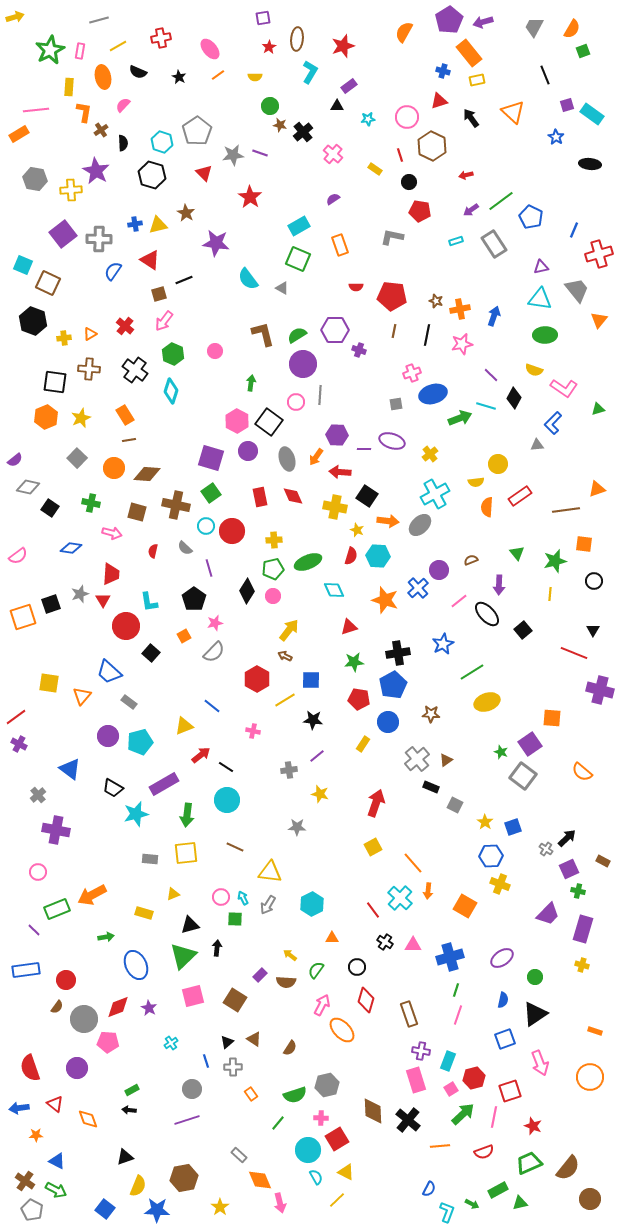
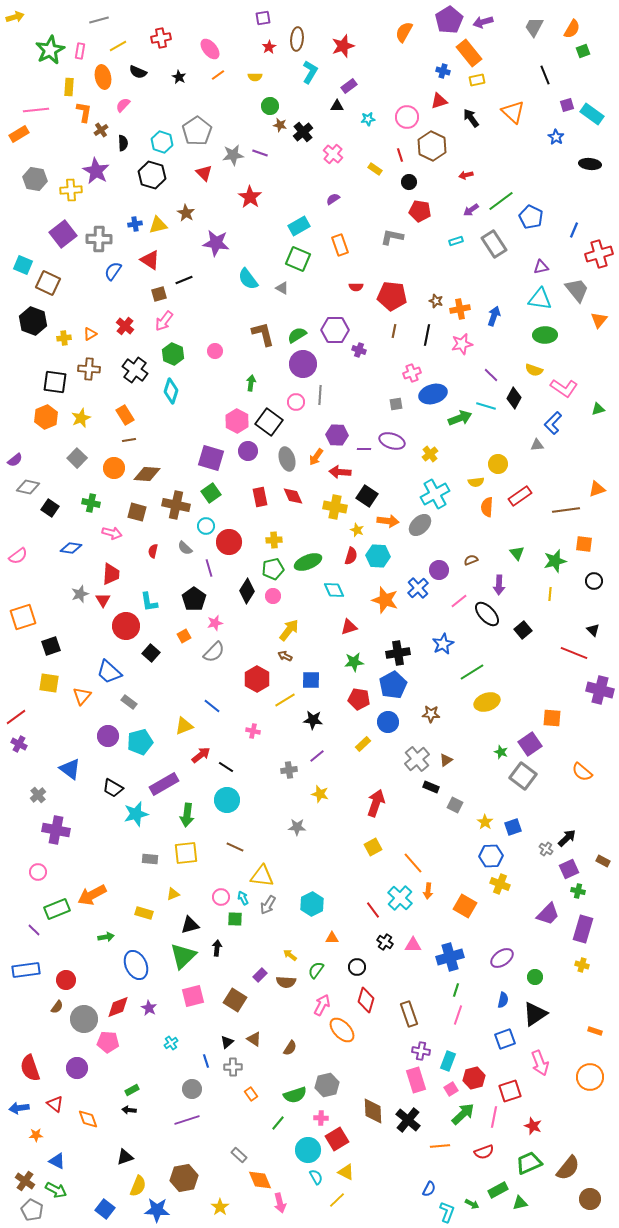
red circle at (232, 531): moved 3 px left, 11 px down
black square at (51, 604): moved 42 px down
black triangle at (593, 630): rotated 16 degrees counterclockwise
yellow rectangle at (363, 744): rotated 14 degrees clockwise
yellow triangle at (270, 872): moved 8 px left, 4 px down
